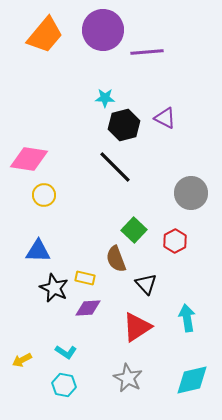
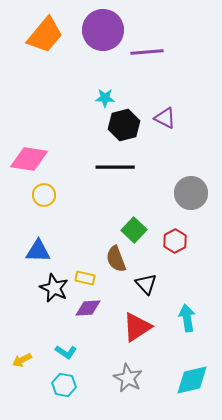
black line: rotated 45 degrees counterclockwise
